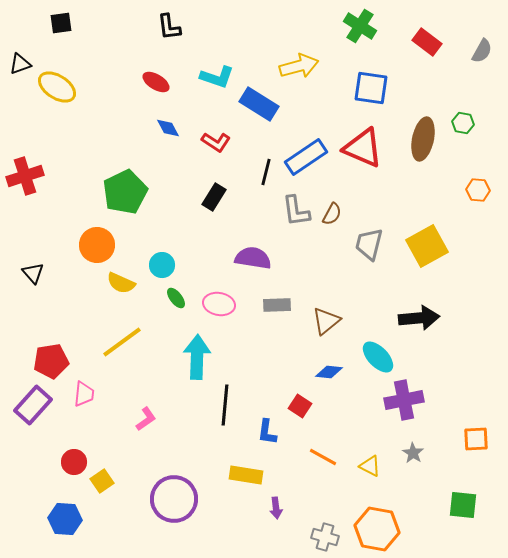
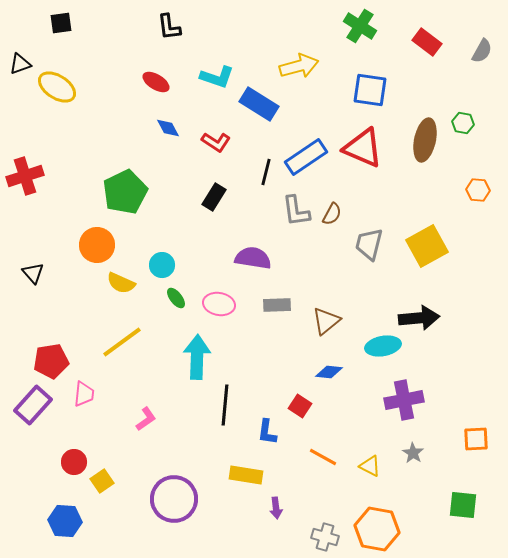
blue square at (371, 88): moved 1 px left, 2 px down
brown ellipse at (423, 139): moved 2 px right, 1 px down
cyan ellipse at (378, 357): moved 5 px right, 11 px up; rotated 56 degrees counterclockwise
blue hexagon at (65, 519): moved 2 px down
